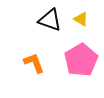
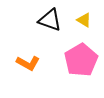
yellow triangle: moved 3 px right, 1 px down
orange L-shape: moved 6 px left; rotated 140 degrees clockwise
